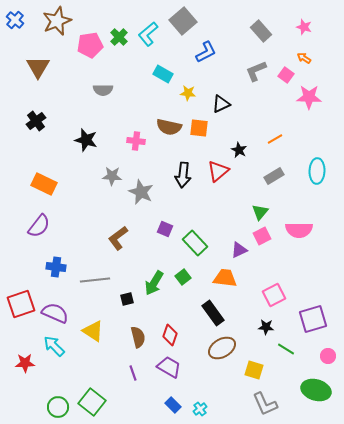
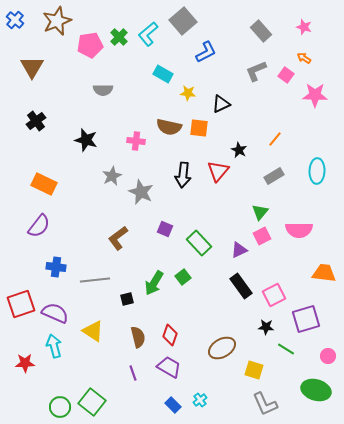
brown triangle at (38, 67): moved 6 px left
pink star at (309, 97): moved 6 px right, 2 px up
orange line at (275, 139): rotated 21 degrees counterclockwise
red triangle at (218, 171): rotated 10 degrees counterclockwise
gray star at (112, 176): rotated 30 degrees counterclockwise
green rectangle at (195, 243): moved 4 px right
orange trapezoid at (225, 278): moved 99 px right, 5 px up
black rectangle at (213, 313): moved 28 px right, 27 px up
purple square at (313, 319): moved 7 px left
cyan arrow at (54, 346): rotated 30 degrees clockwise
green circle at (58, 407): moved 2 px right
cyan cross at (200, 409): moved 9 px up
